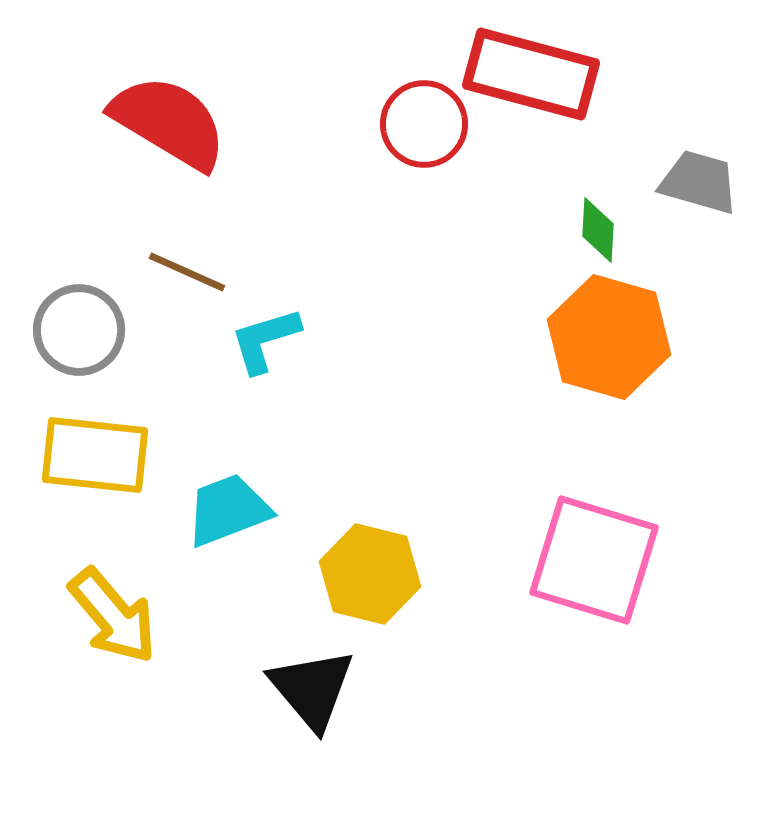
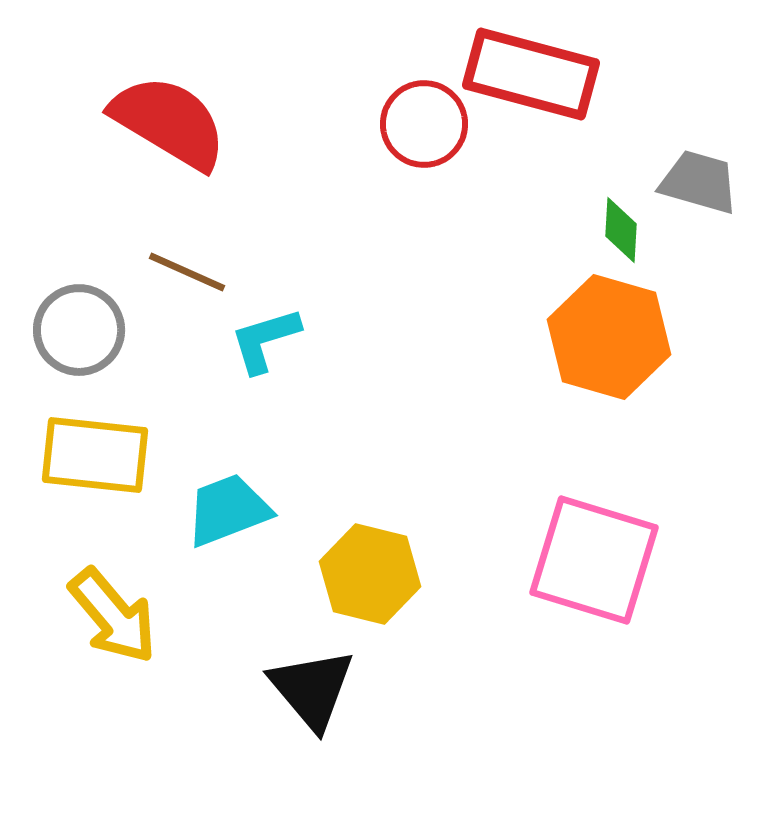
green diamond: moved 23 px right
